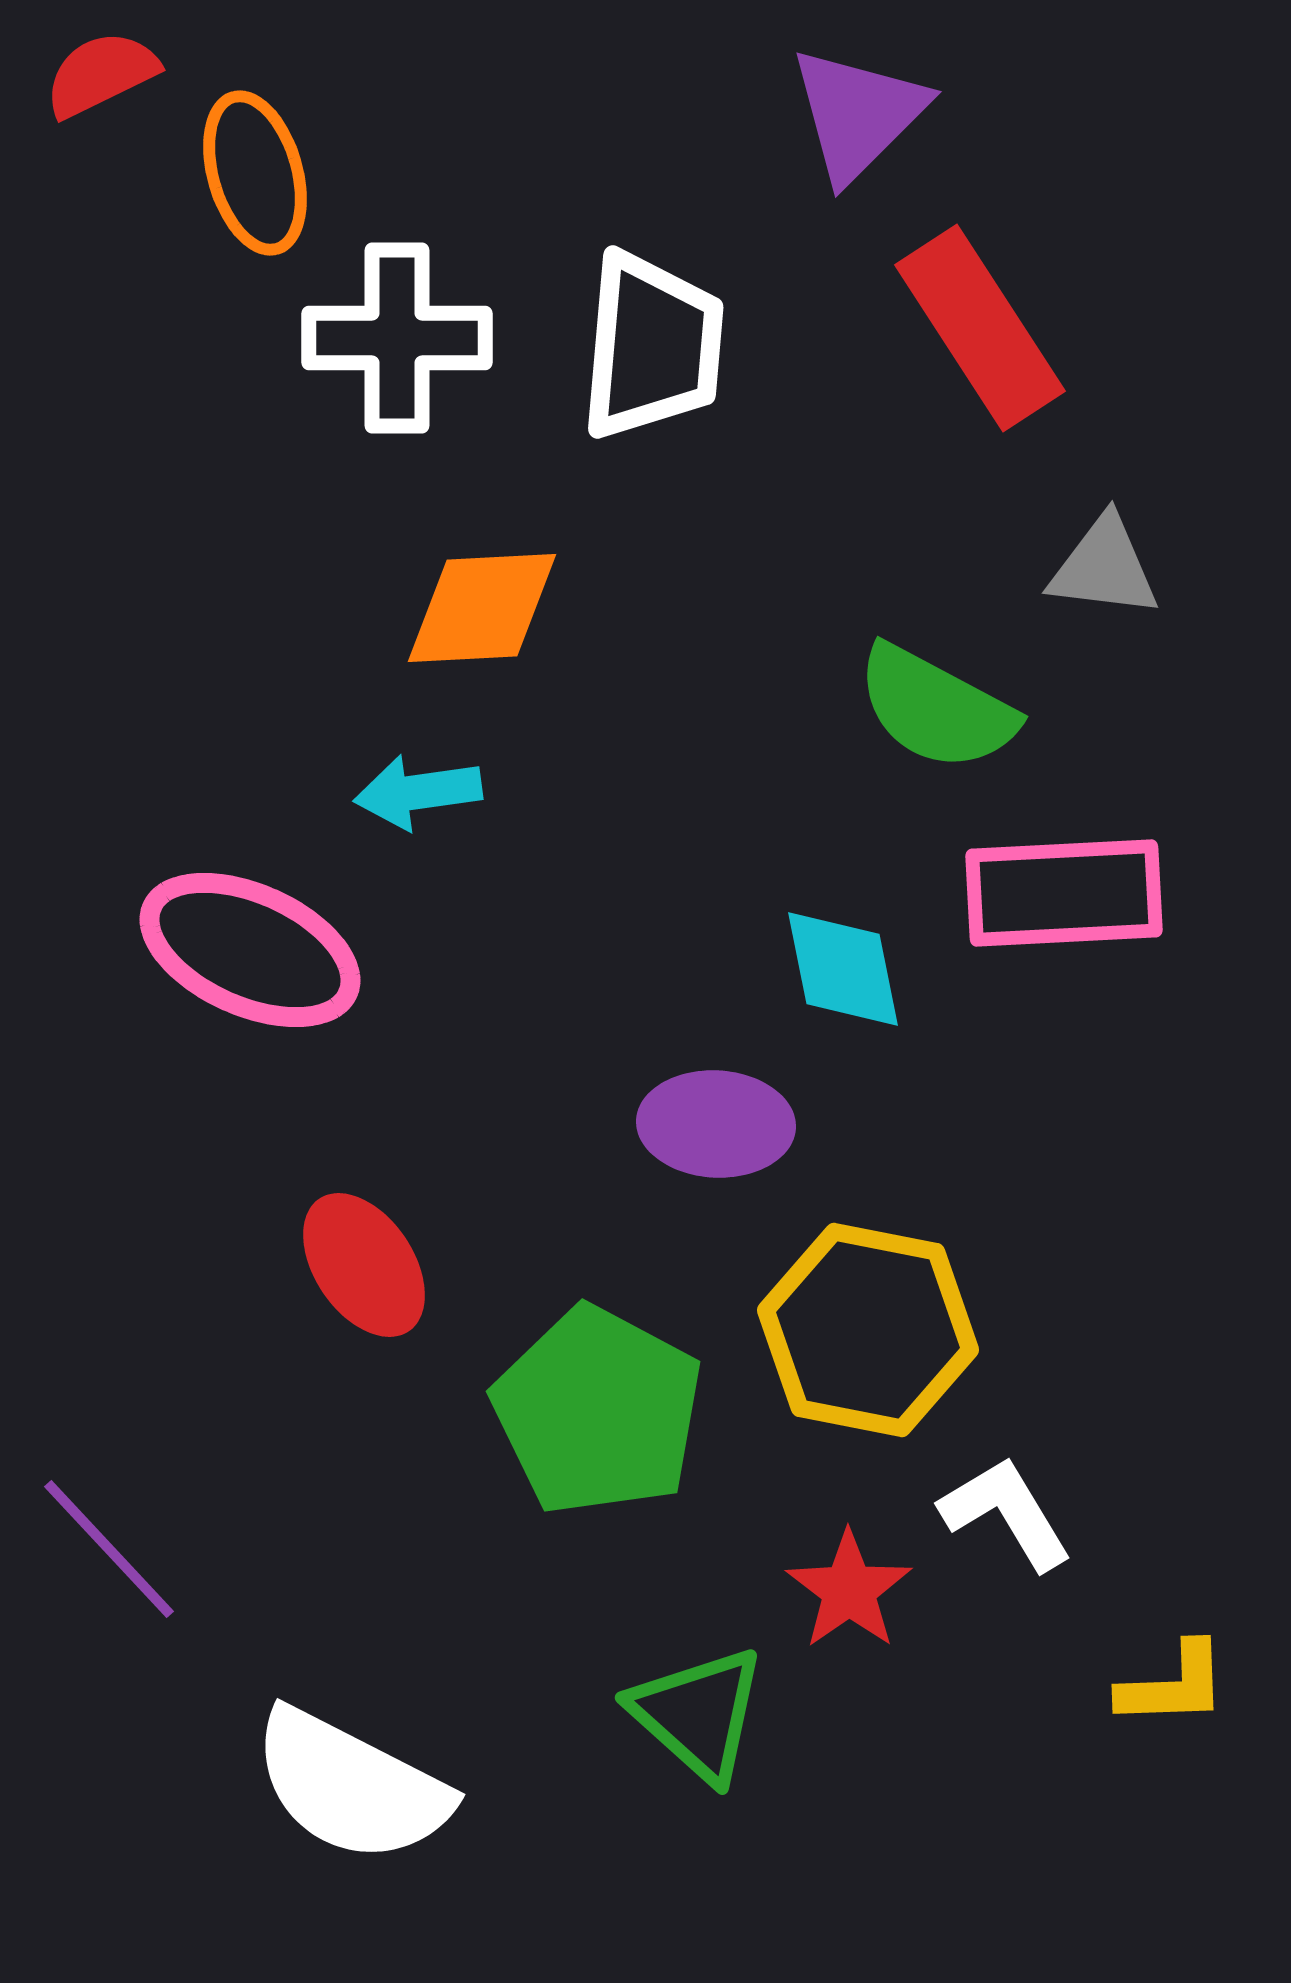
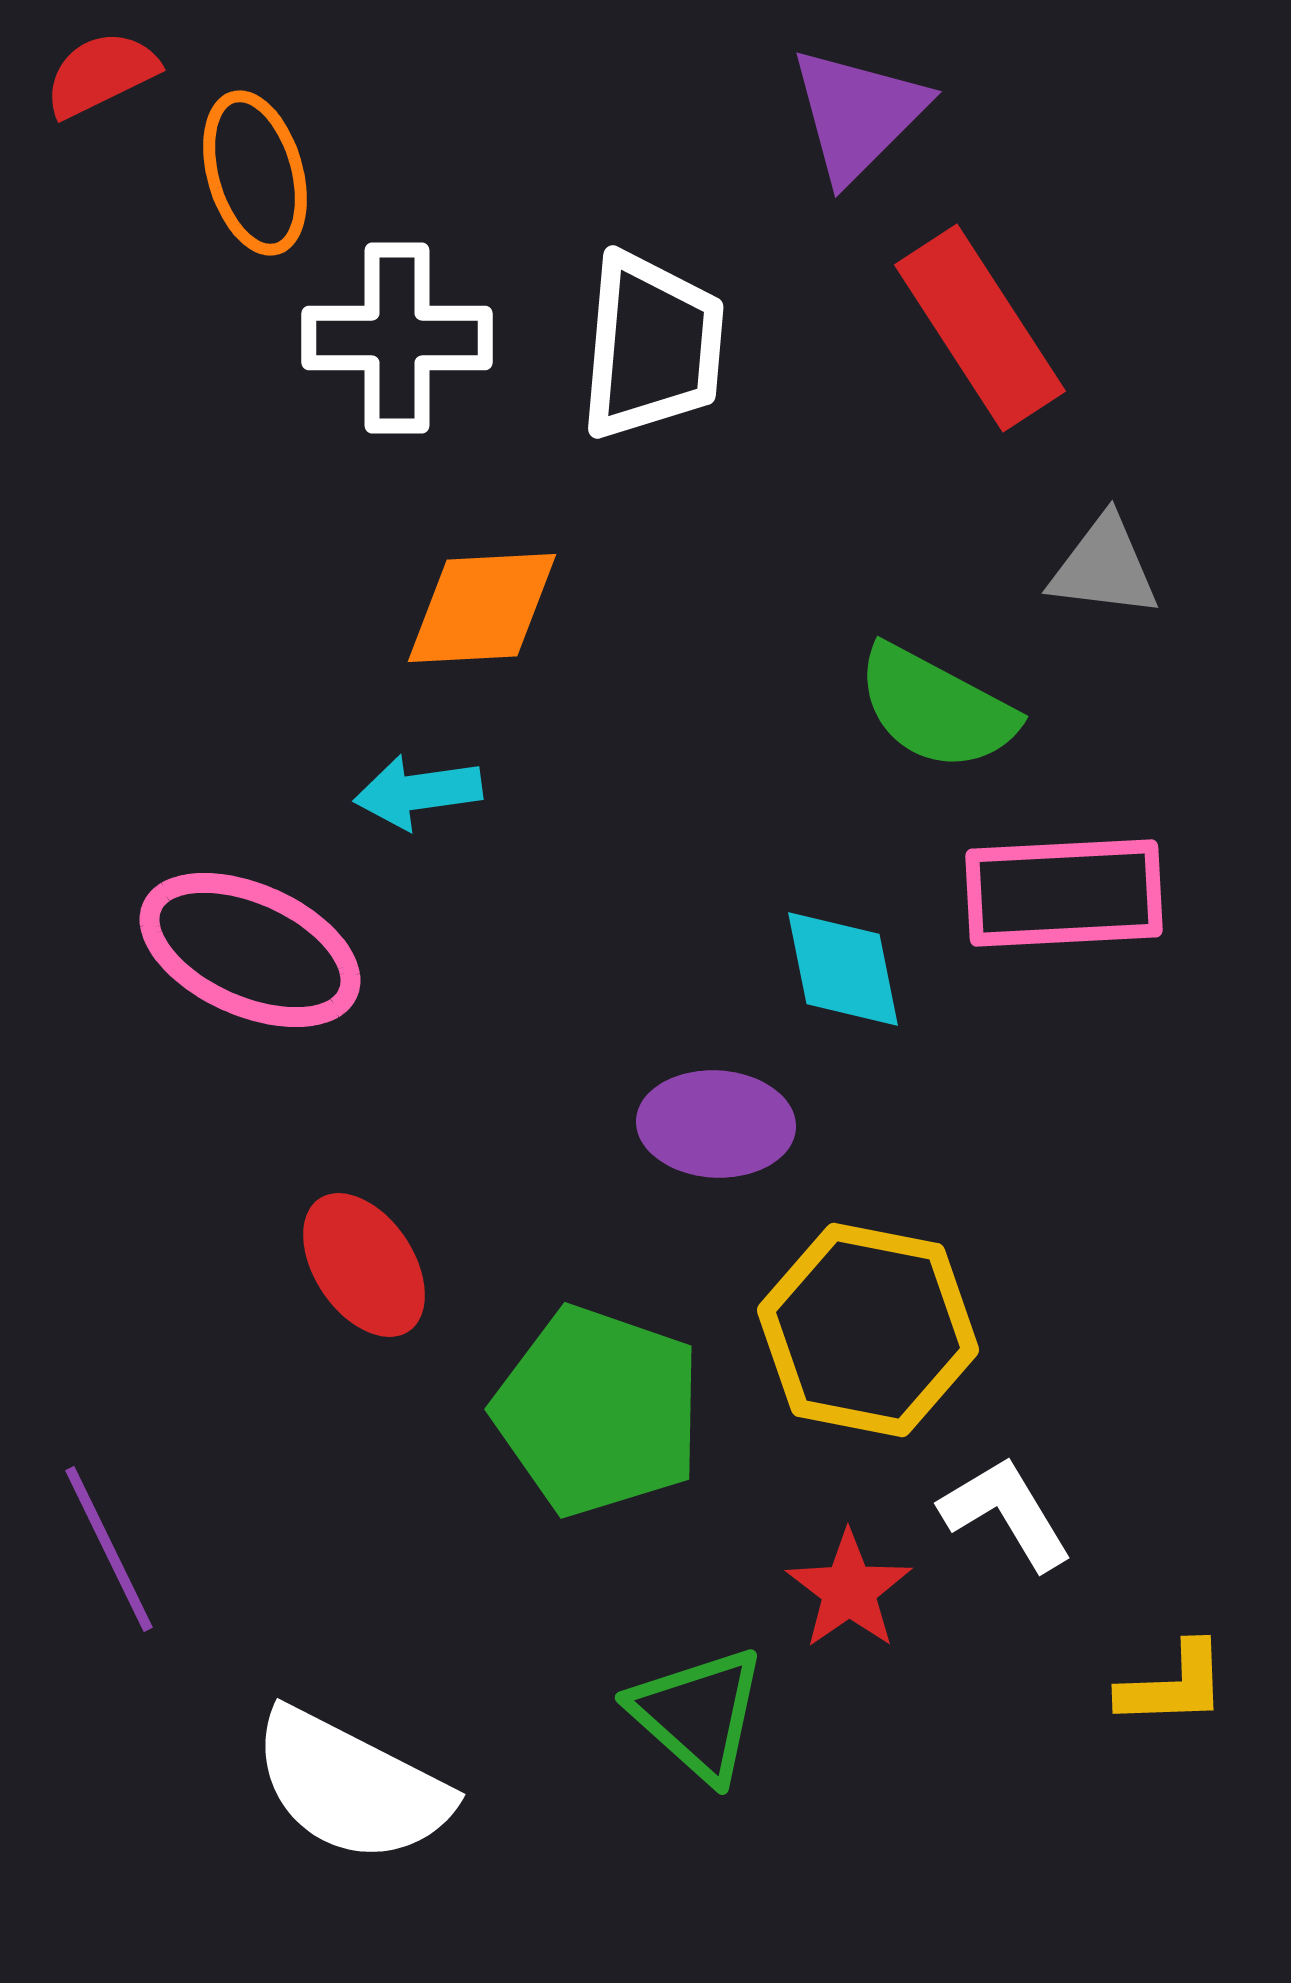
green pentagon: rotated 9 degrees counterclockwise
purple line: rotated 17 degrees clockwise
